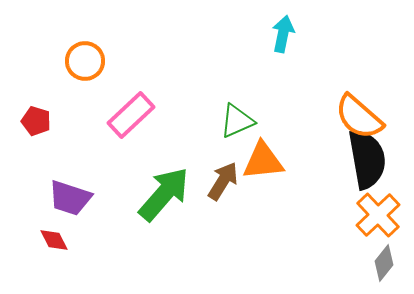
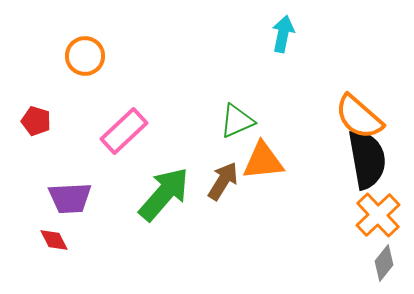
orange circle: moved 5 px up
pink rectangle: moved 7 px left, 16 px down
purple trapezoid: rotated 21 degrees counterclockwise
